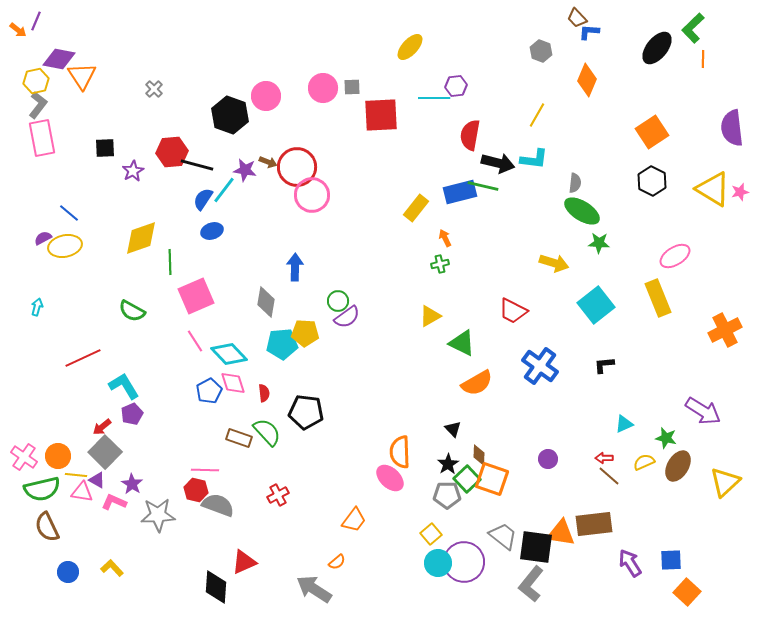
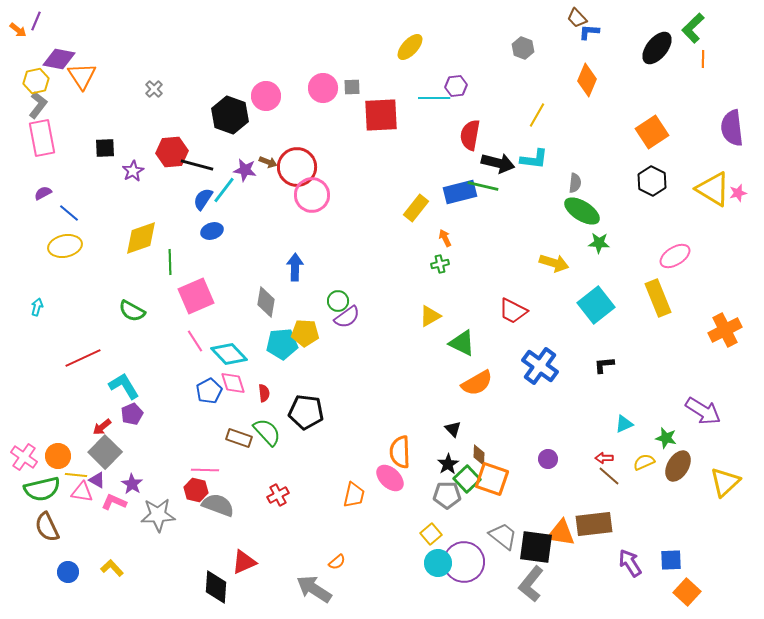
gray hexagon at (541, 51): moved 18 px left, 3 px up
pink star at (740, 192): moved 2 px left, 1 px down
purple semicircle at (43, 238): moved 45 px up
orange trapezoid at (354, 520): moved 25 px up; rotated 24 degrees counterclockwise
